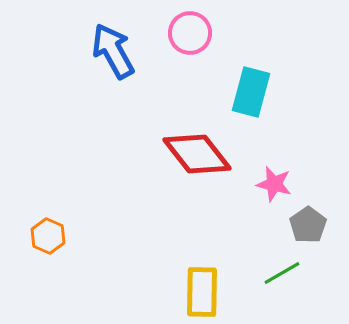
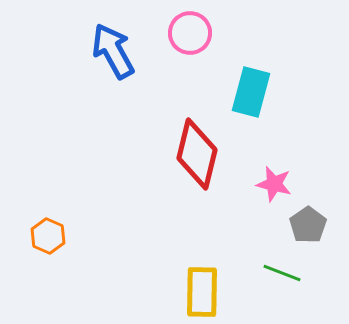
red diamond: rotated 52 degrees clockwise
green line: rotated 51 degrees clockwise
